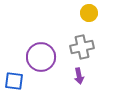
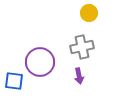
purple circle: moved 1 px left, 5 px down
